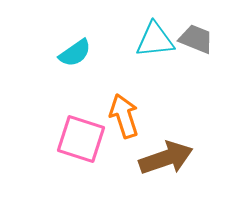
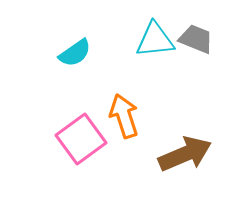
pink square: rotated 36 degrees clockwise
brown arrow: moved 19 px right, 4 px up; rotated 4 degrees counterclockwise
